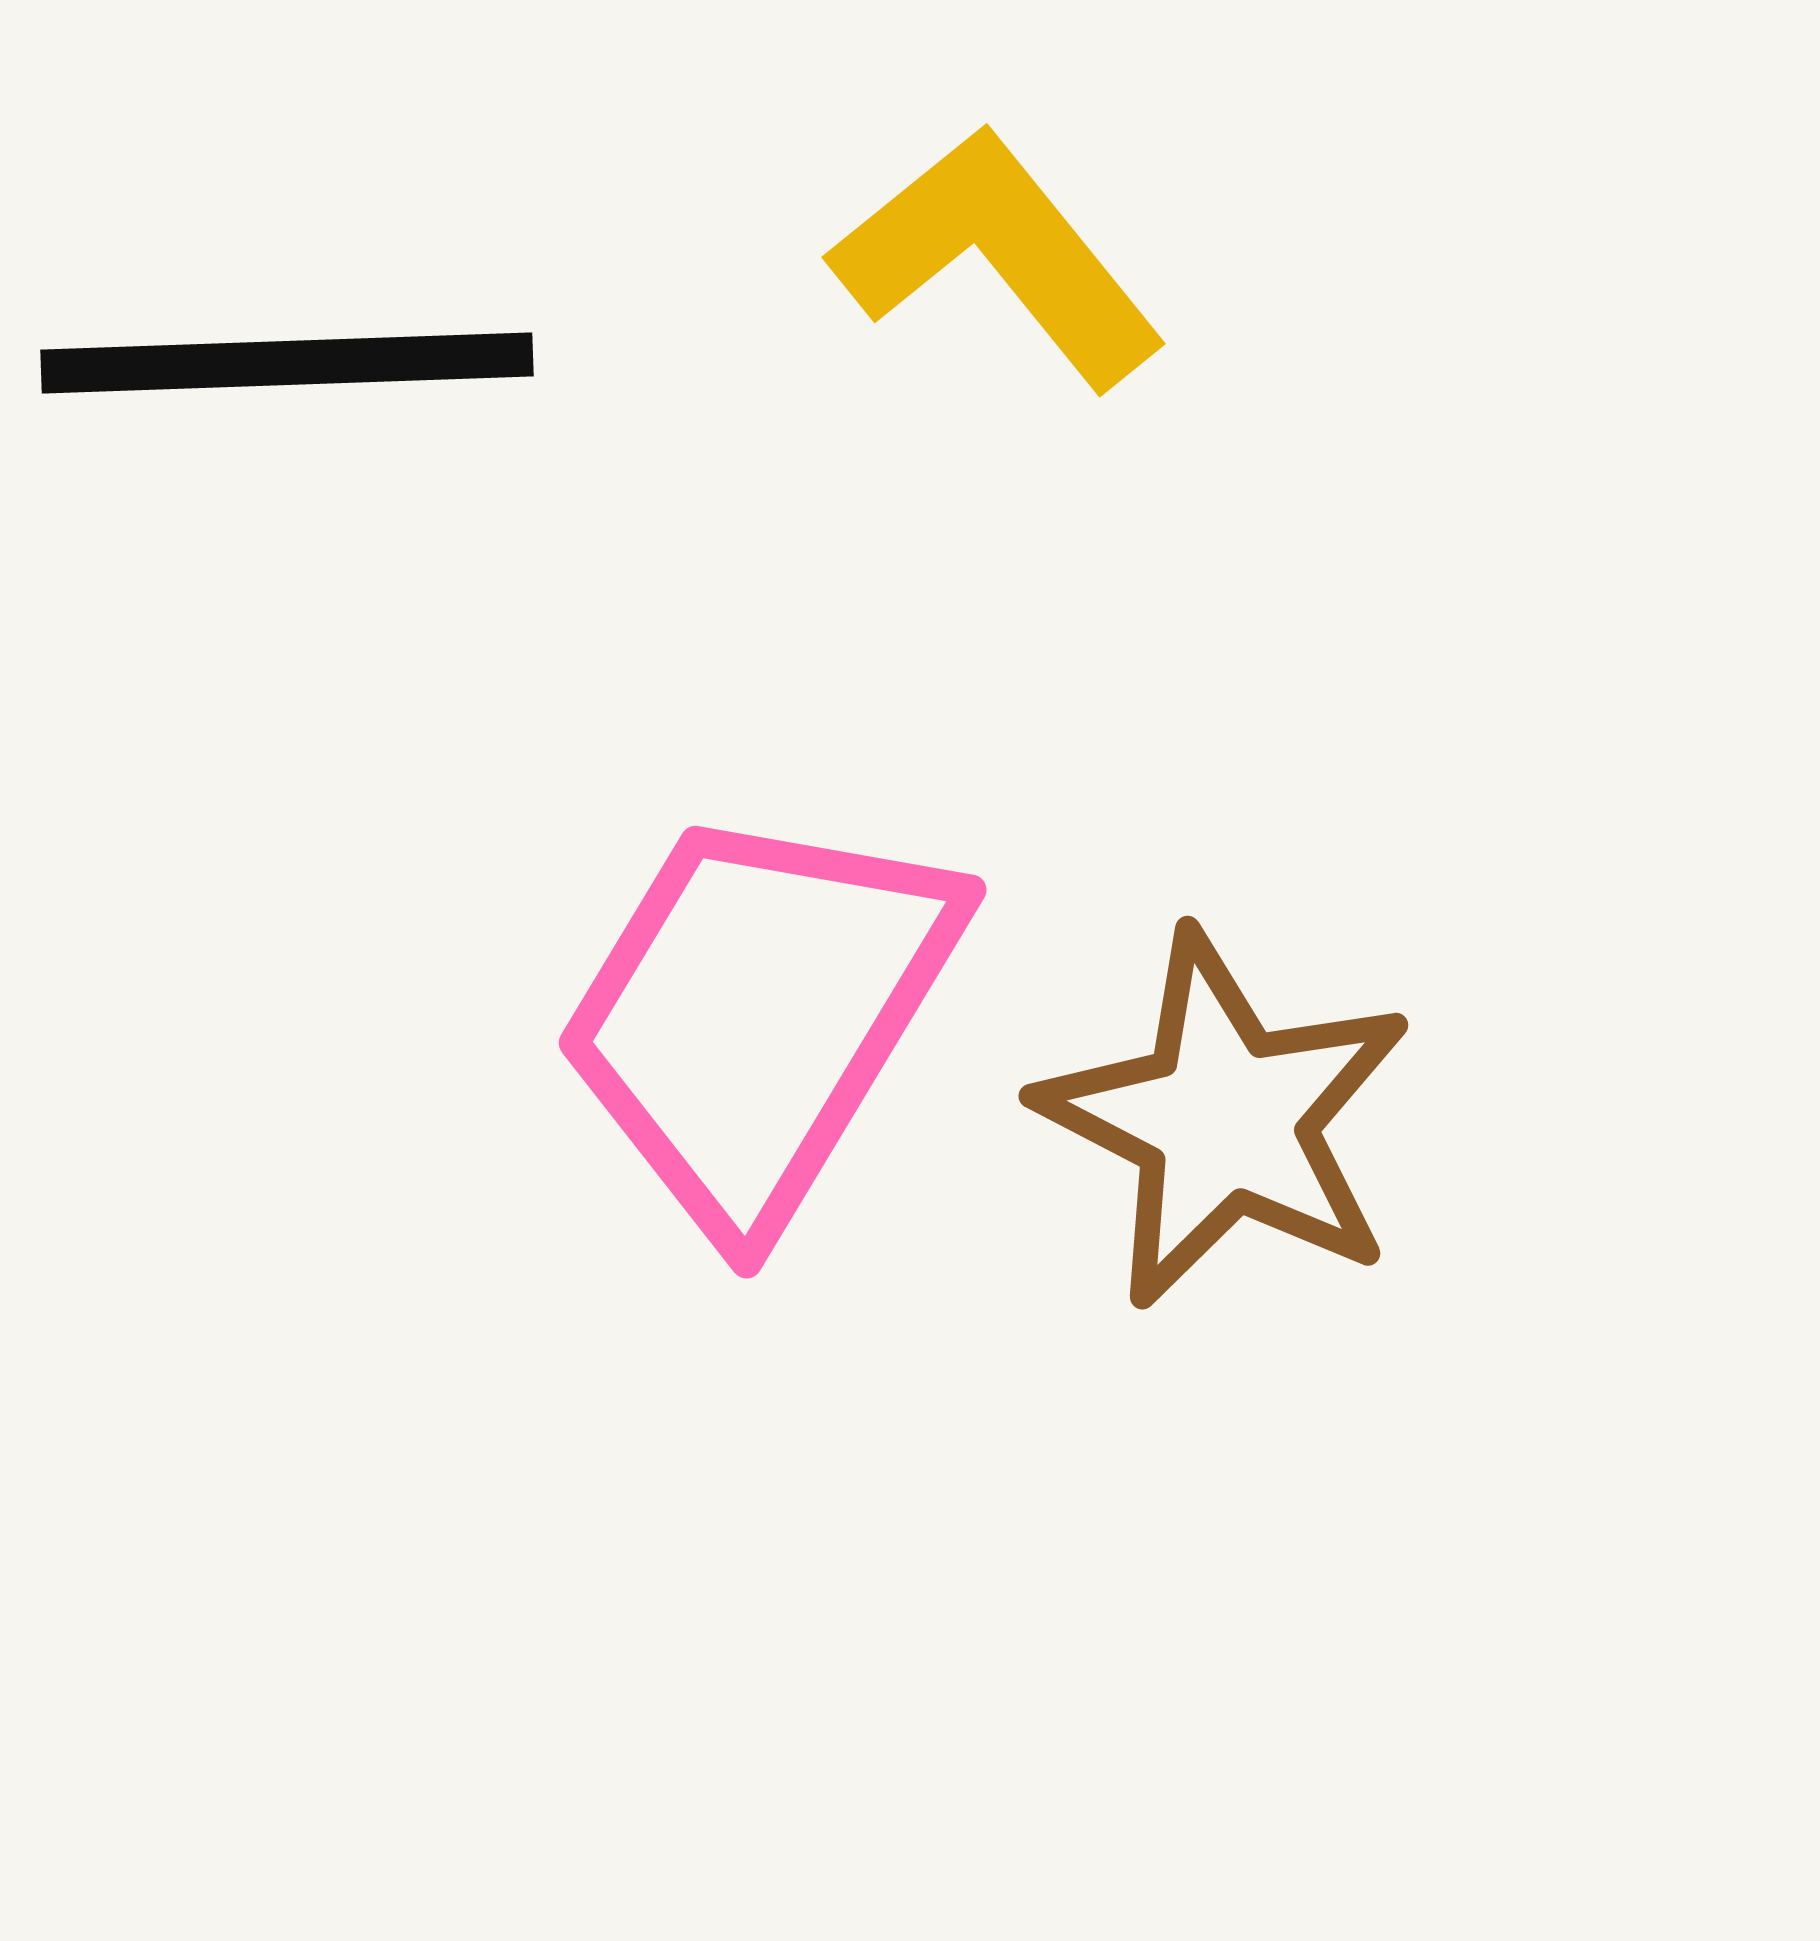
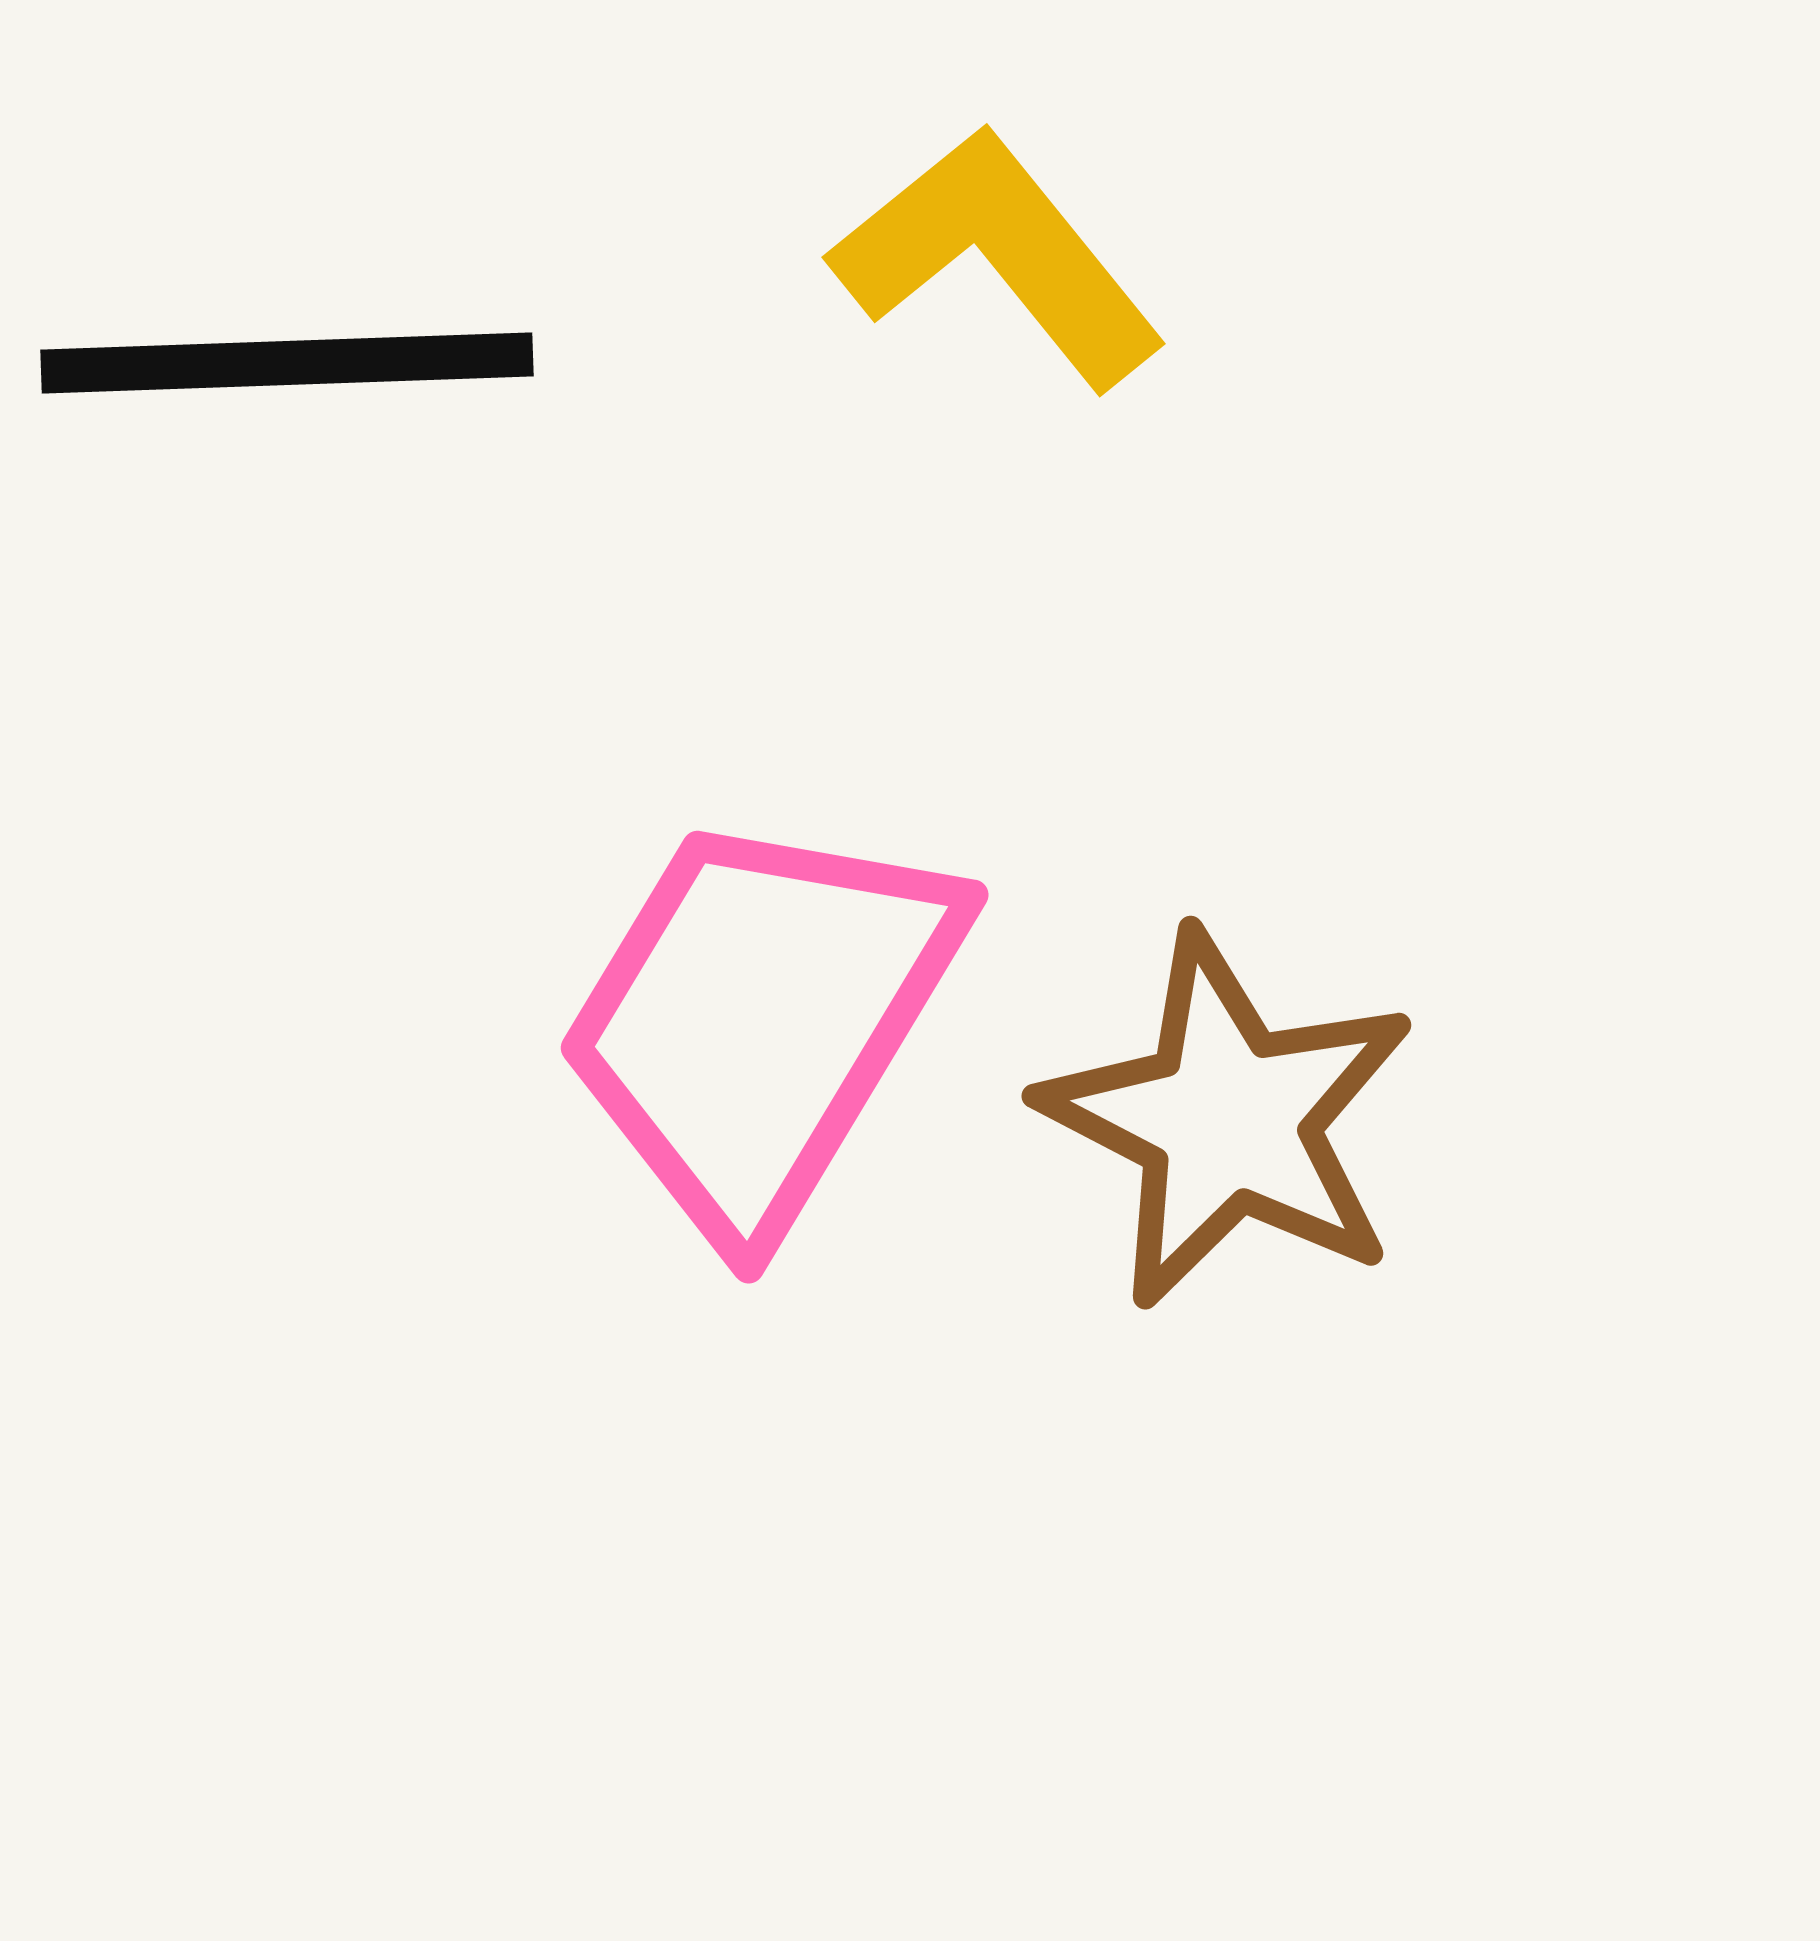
pink trapezoid: moved 2 px right, 5 px down
brown star: moved 3 px right
